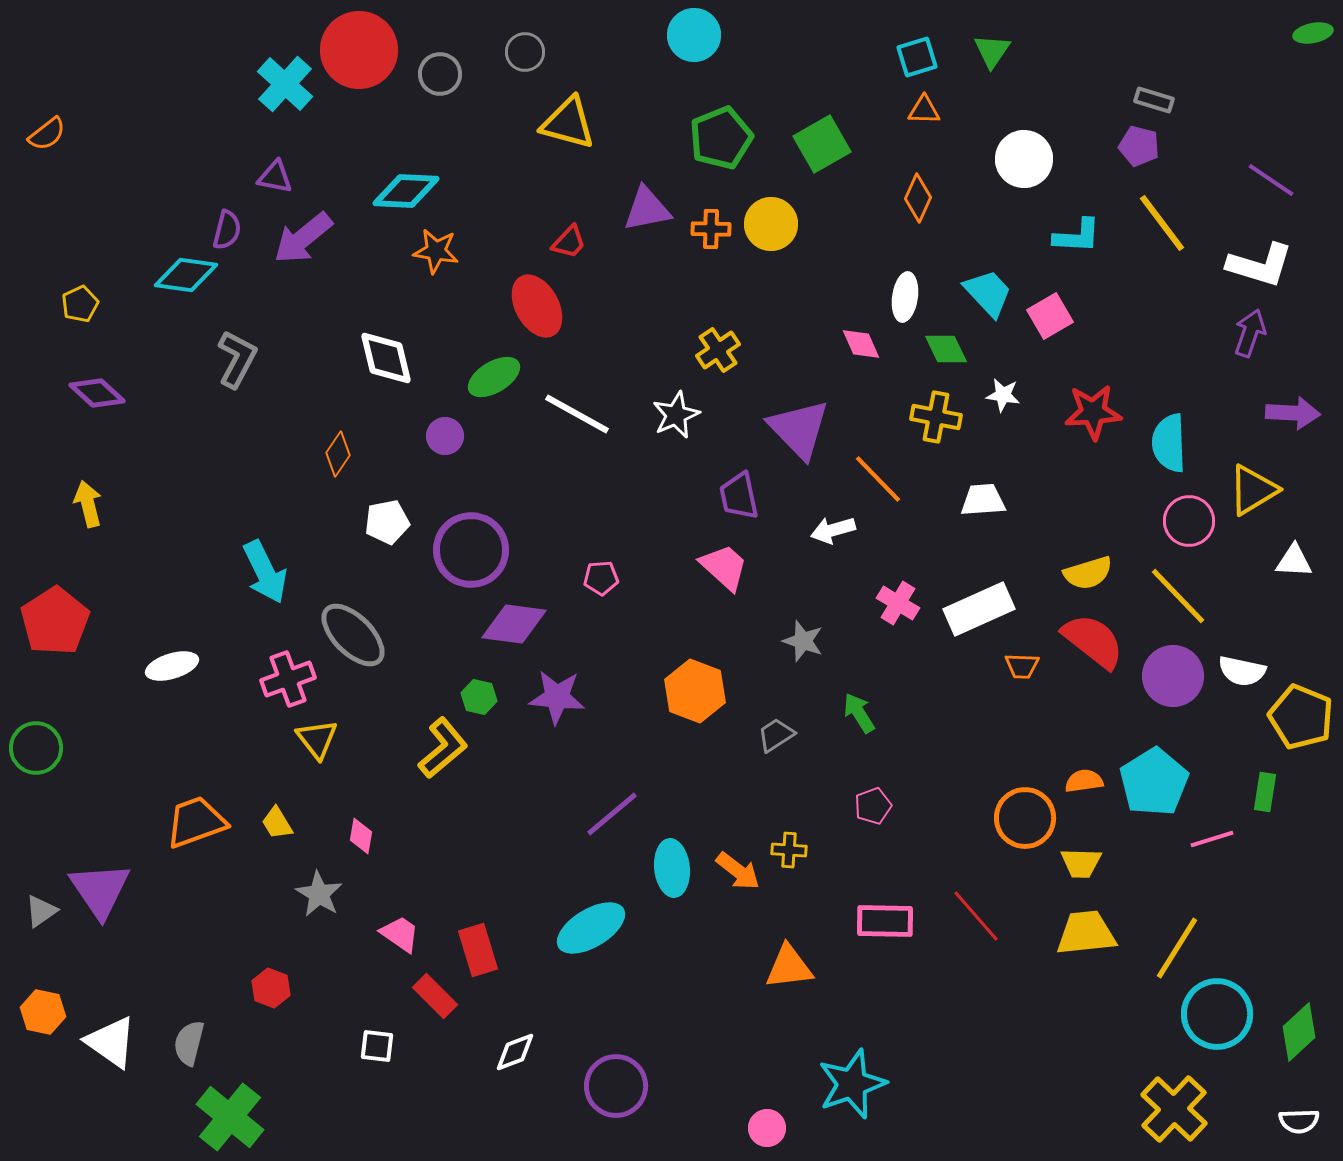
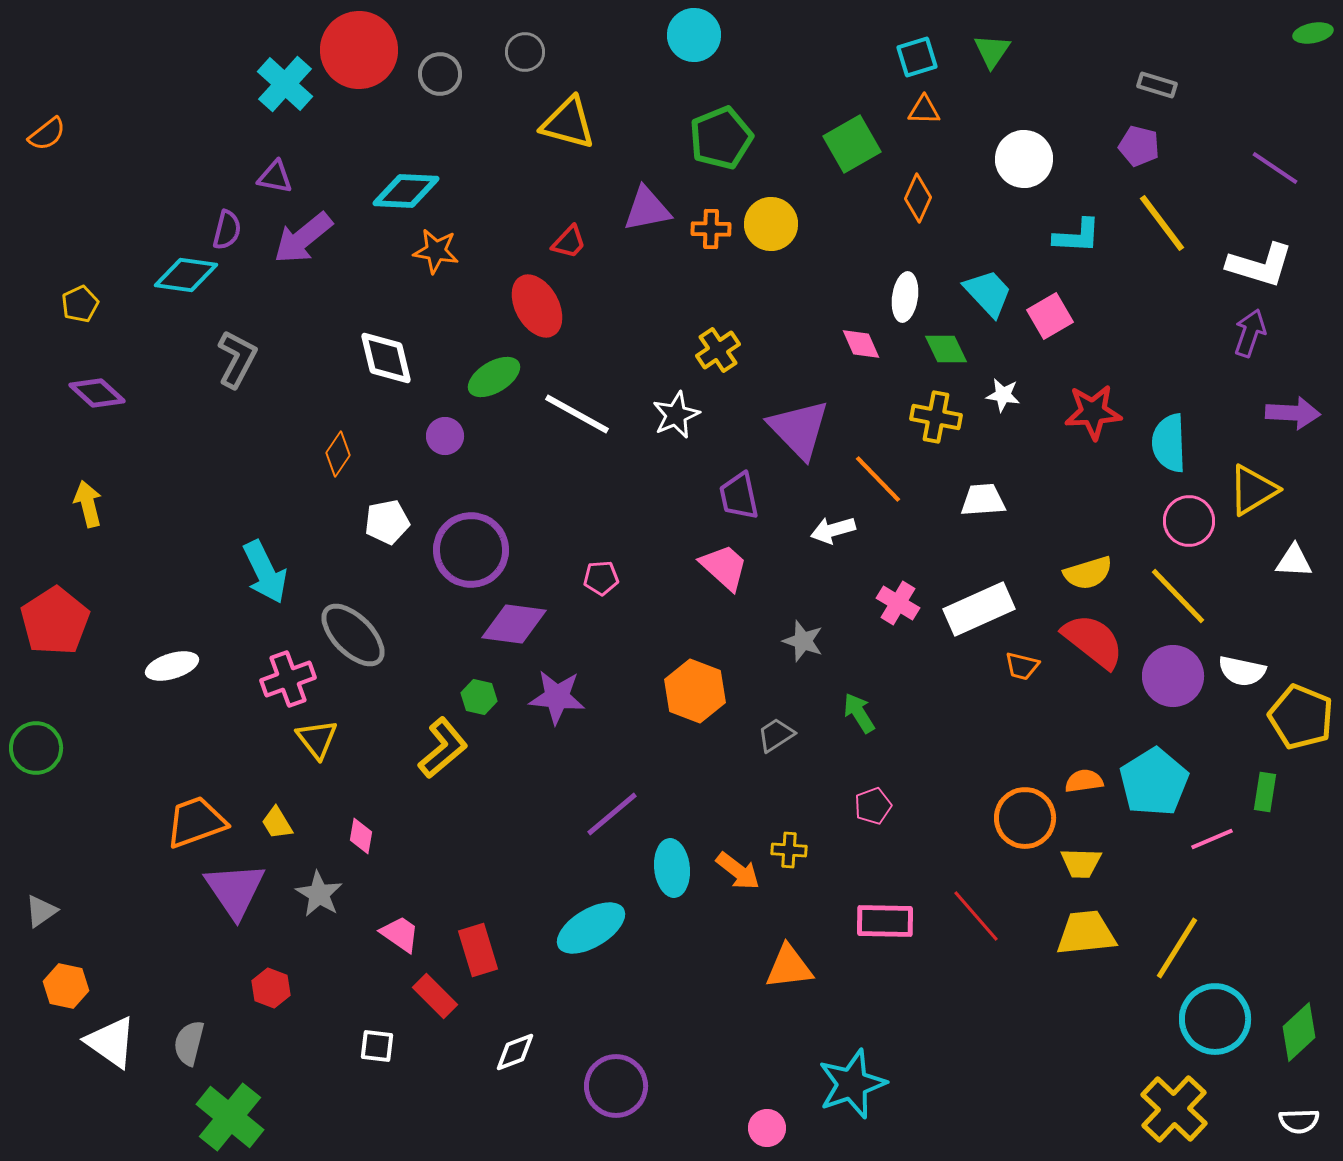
gray rectangle at (1154, 100): moved 3 px right, 15 px up
green square at (822, 144): moved 30 px right
purple line at (1271, 180): moved 4 px right, 12 px up
orange trapezoid at (1022, 666): rotated 12 degrees clockwise
pink line at (1212, 839): rotated 6 degrees counterclockwise
purple triangle at (100, 890): moved 135 px right
orange hexagon at (43, 1012): moved 23 px right, 26 px up
cyan circle at (1217, 1014): moved 2 px left, 5 px down
